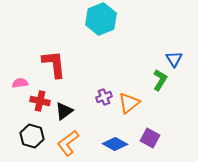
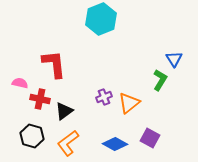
pink semicircle: rotated 21 degrees clockwise
red cross: moved 2 px up
